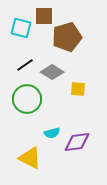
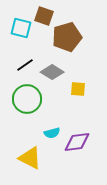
brown square: rotated 18 degrees clockwise
